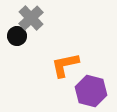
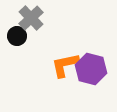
purple hexagon: moved 22 px up
